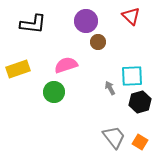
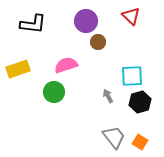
gray arrow: moved 2 px left, 8 px down
